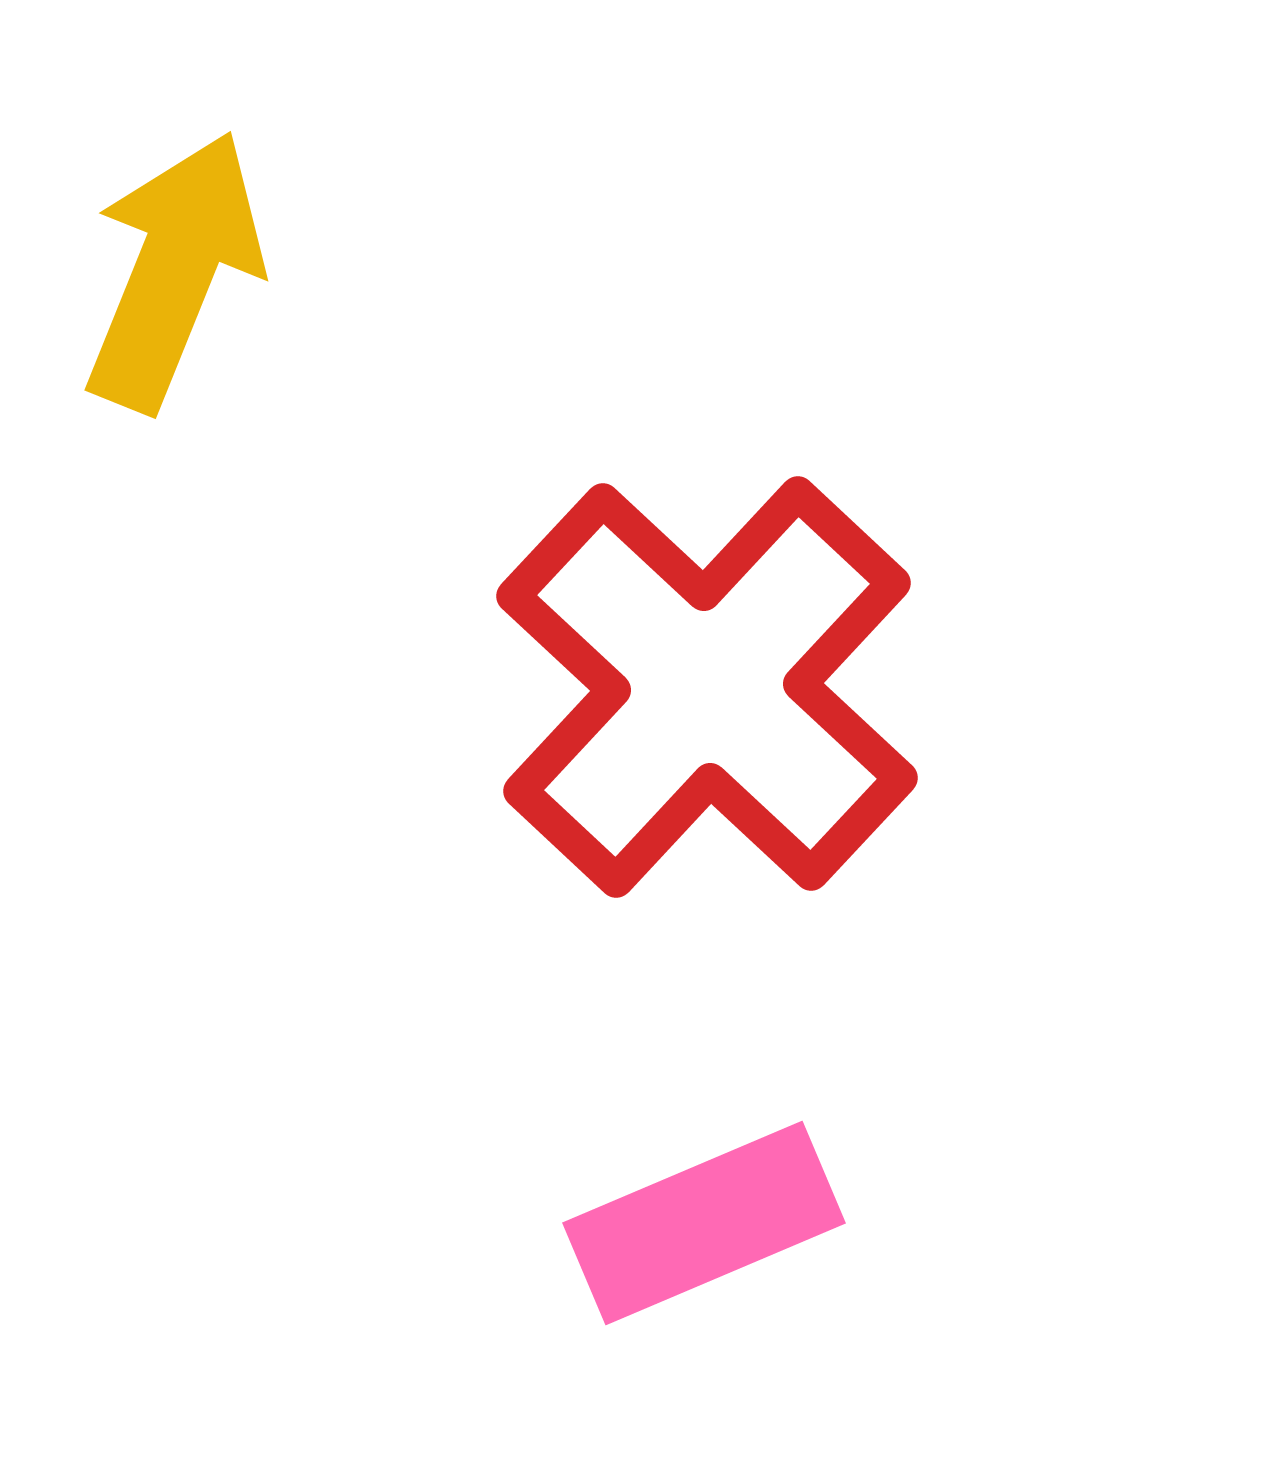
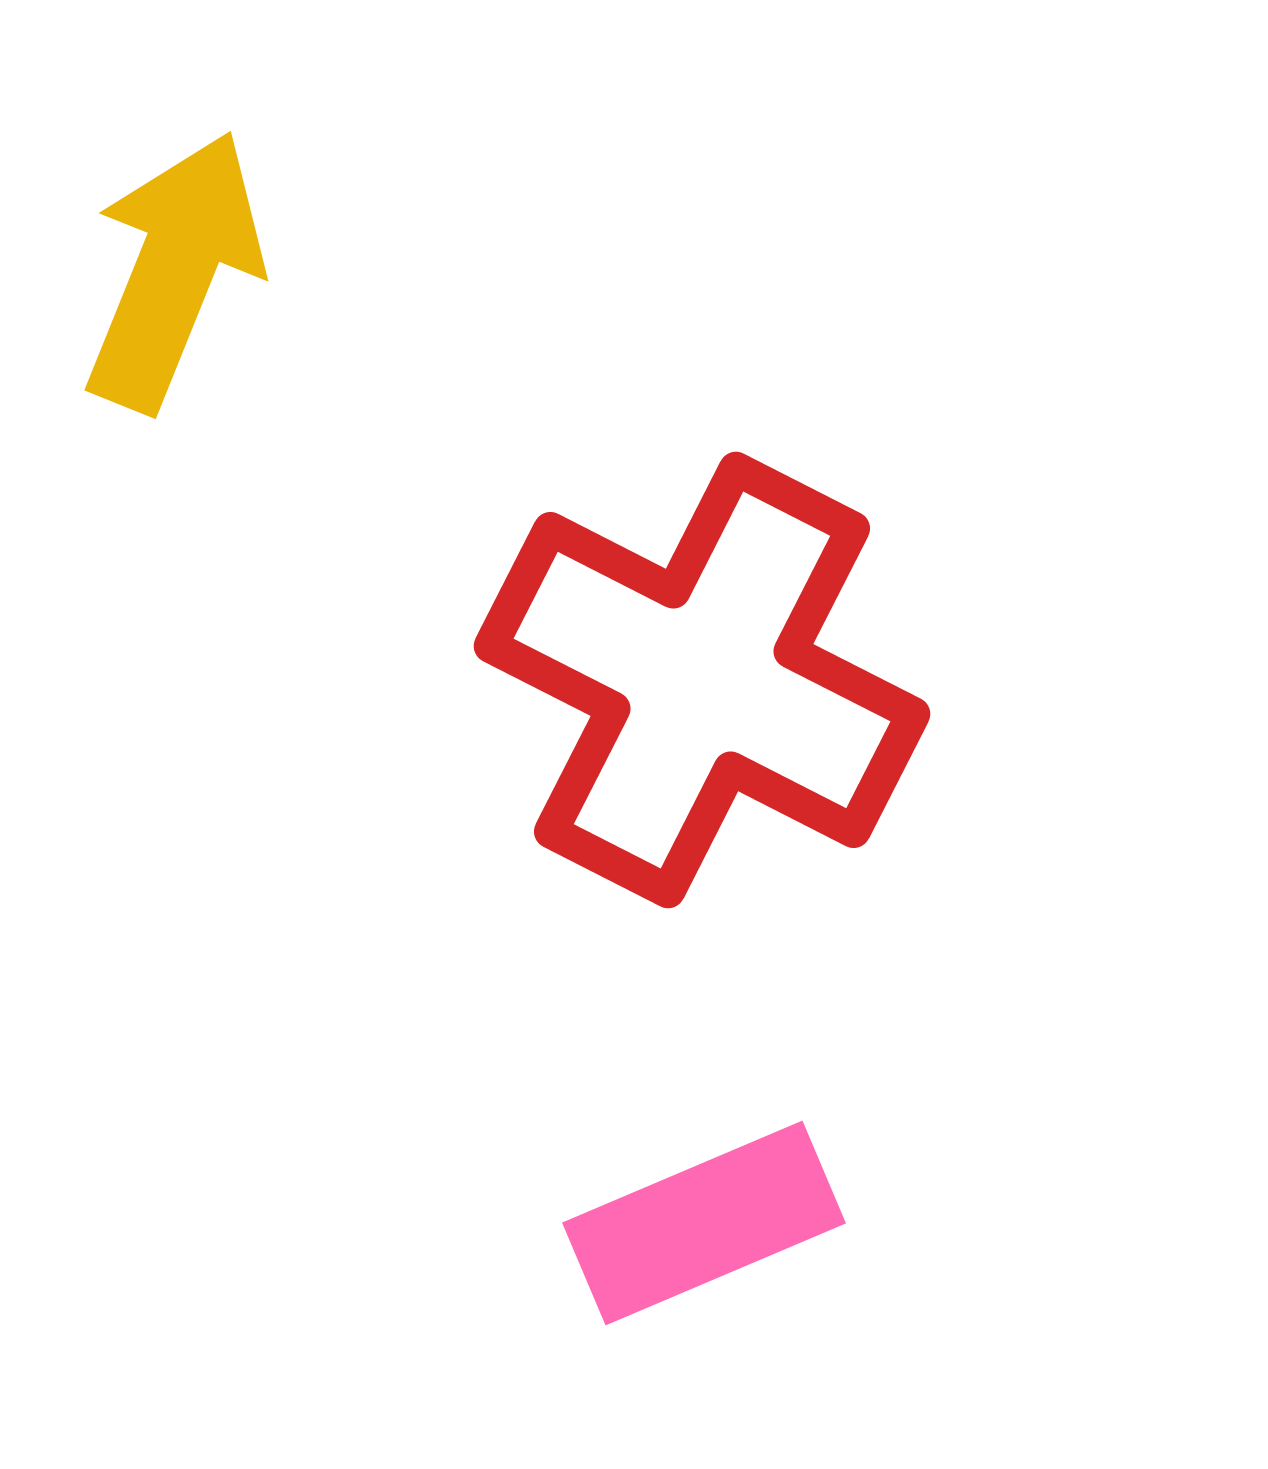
red cross: moved 5 px left, 7 px up; rotated 16 degrees counterclockwise
